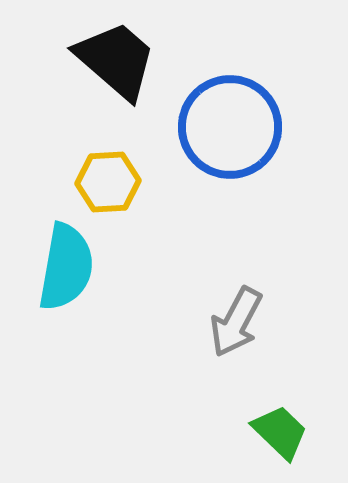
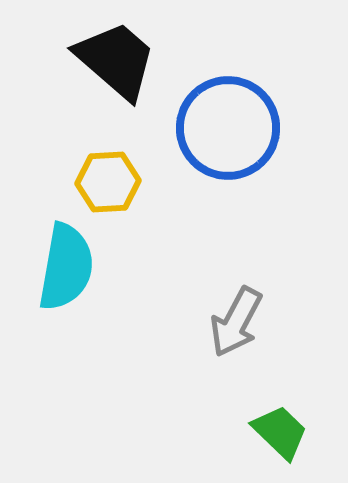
blue circle: moved 2 px left, 1 px down
